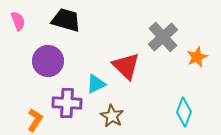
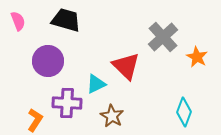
orange star: rotated 20 degrees counterclockwise
